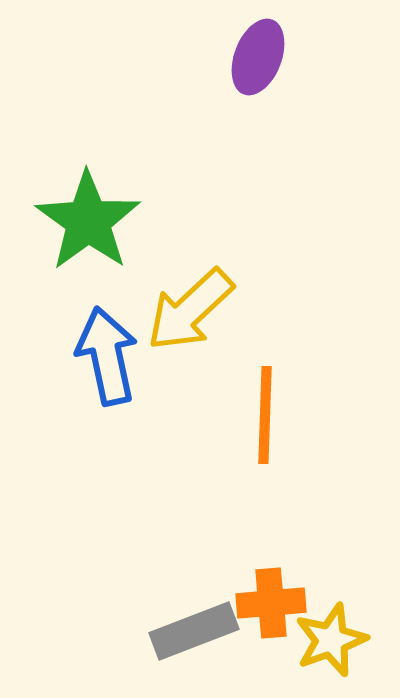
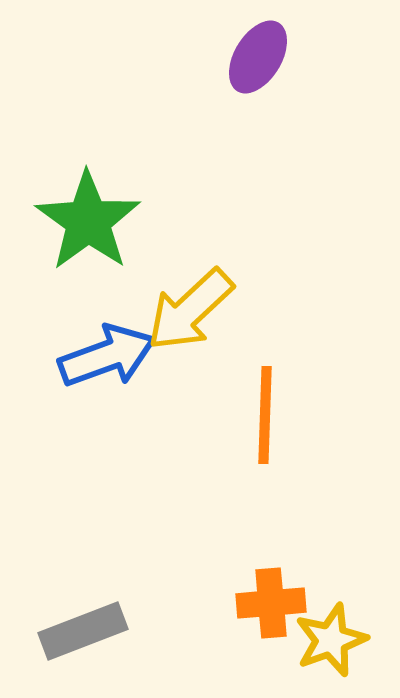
purple ellipse: rotated 10 degrees clockwise
blue arrow: rotated 82 degrees clockwise
gray rectangle: moved 111 px left
